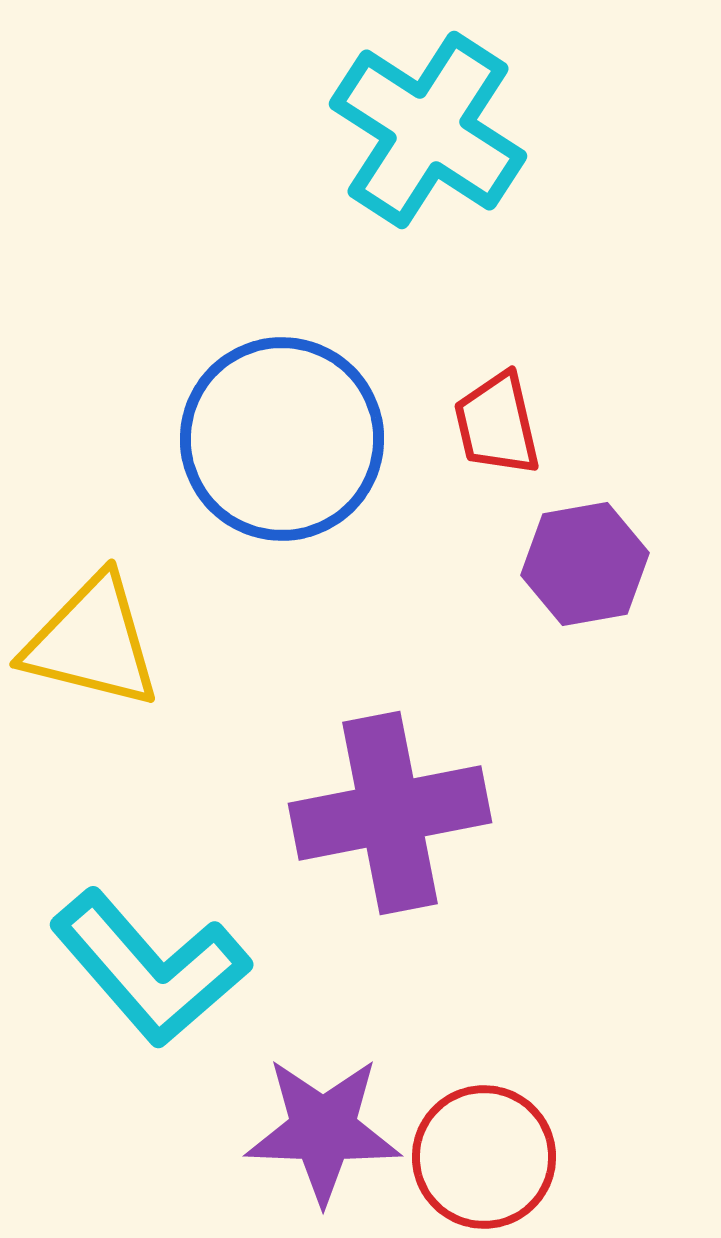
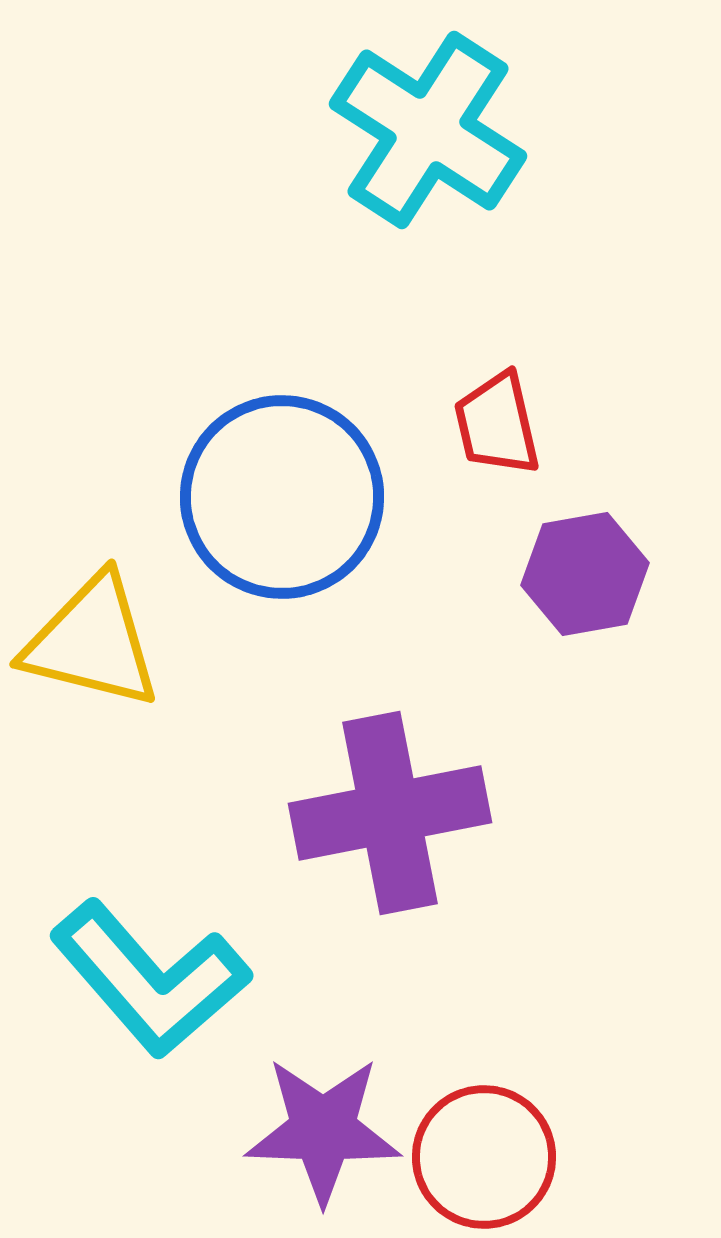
blue circle: moved 58 px down
purple hexagon: moved 10 px down
cyan L-shape: moved 11 px down
